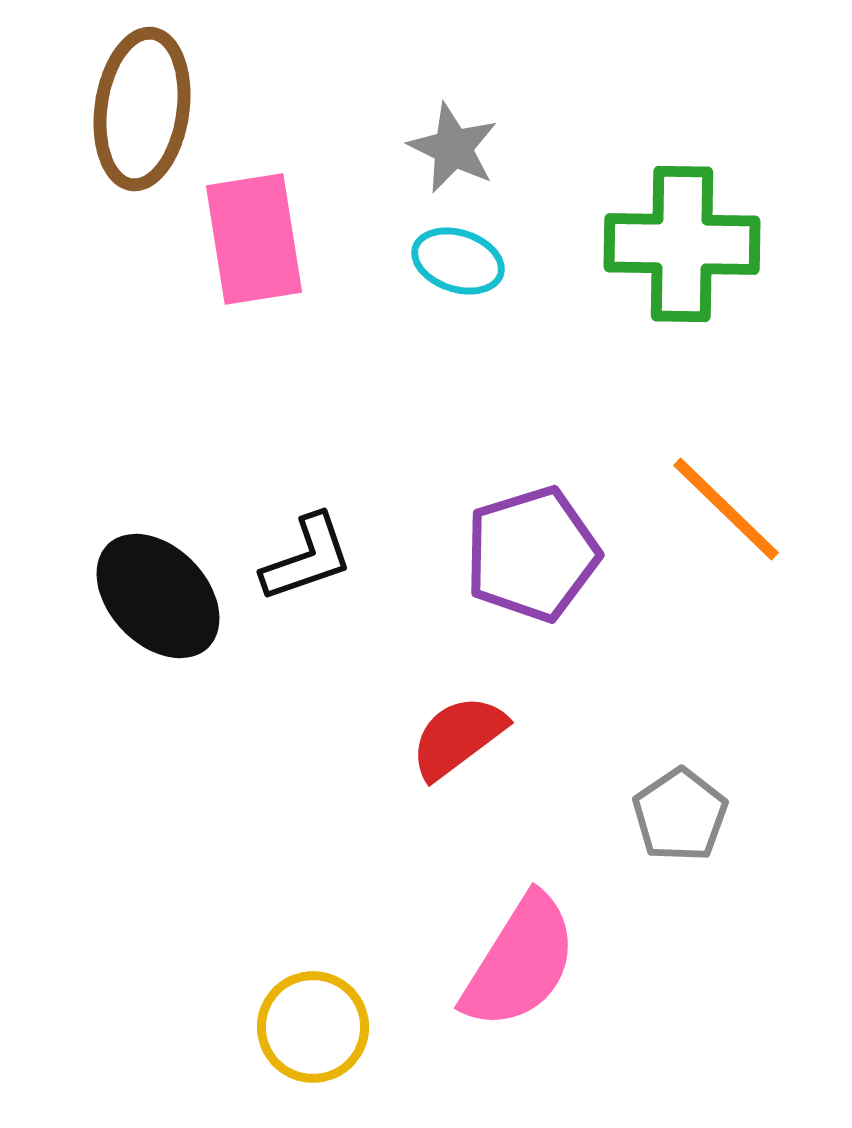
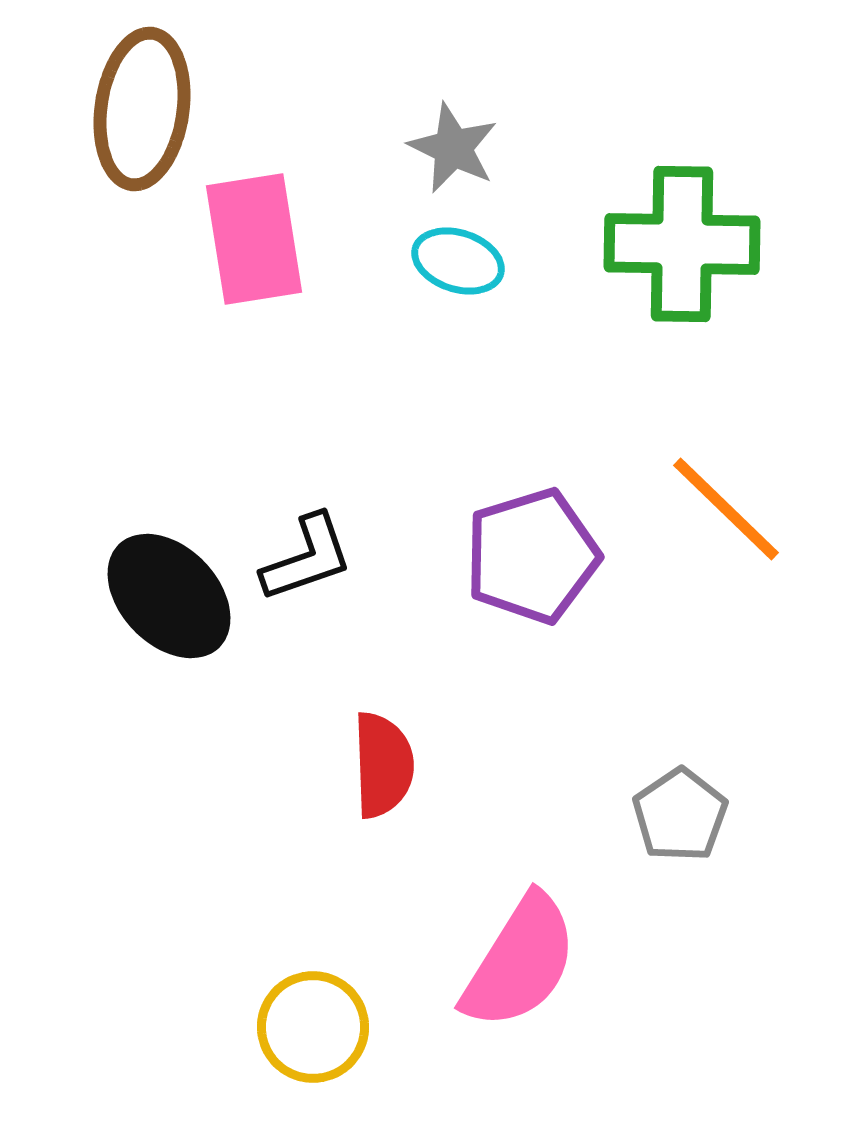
purple pentagon: moved 2 px down
black ellipse: moved 11 px right
red semicircle: moved 75 px left, 28 px down; rotated 125 degrees clockwise
